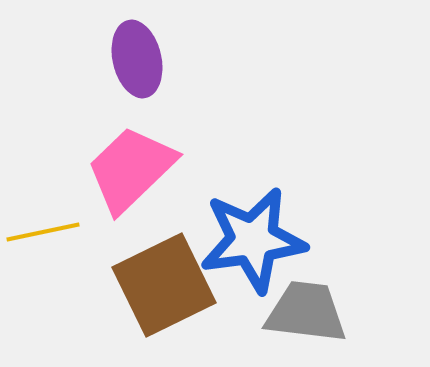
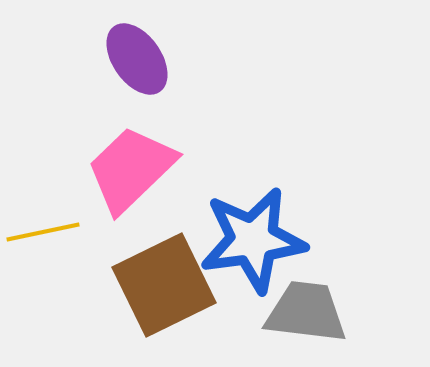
purple ellipse: rotated 22 degrees counterclockwise
